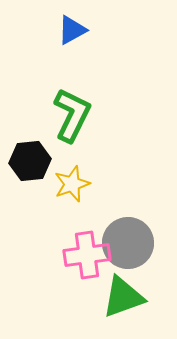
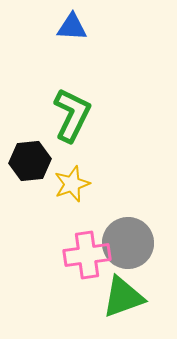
blue triangle: moved 3 px up; rotated 32 degrees clockwise
